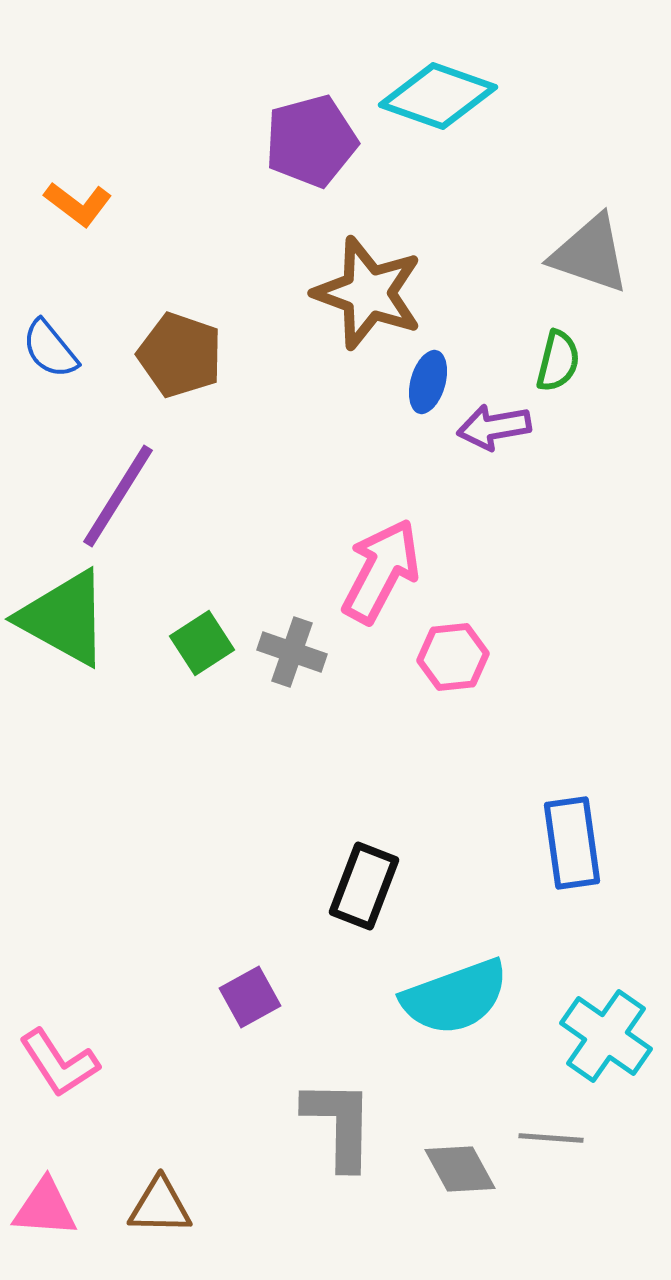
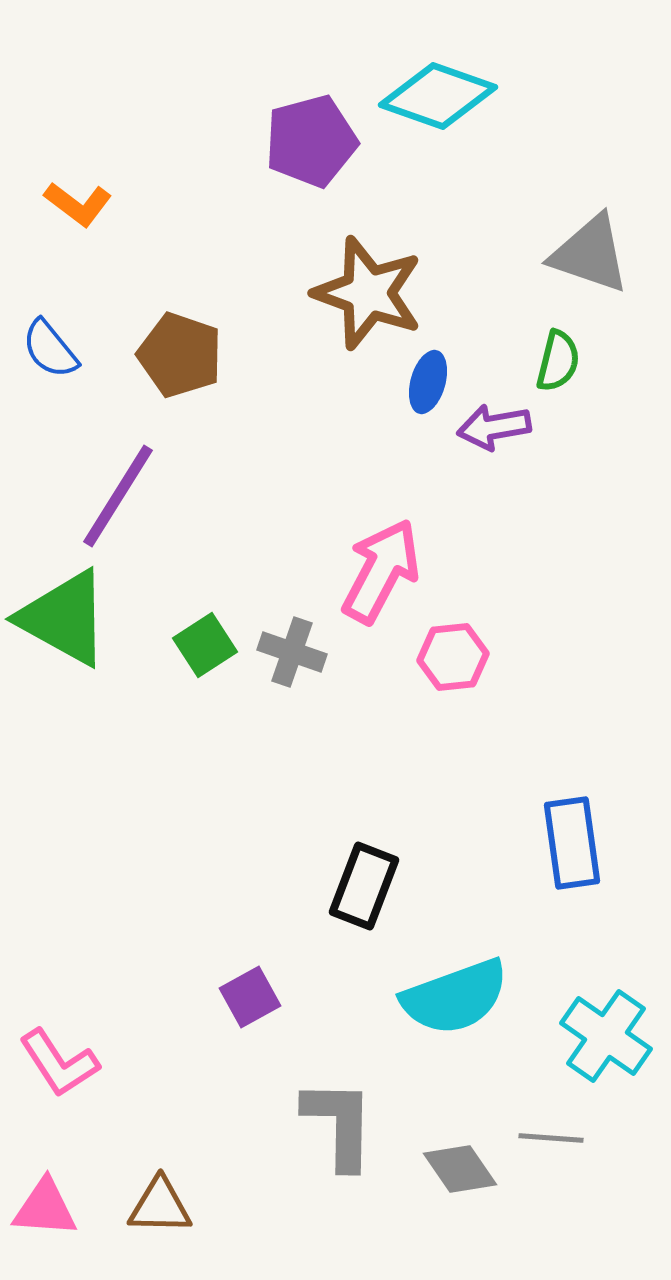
green square: moved 3 px right, 2 px down
gray diamond: rotated 6 degrees counterclockwise
